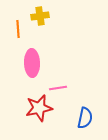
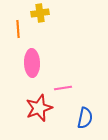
yellow cross: moved 3 px up
pink line: moved 5 px right
red star: rotated 8 degrees counterclockwise
